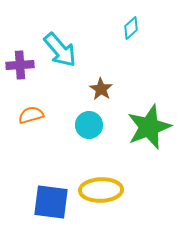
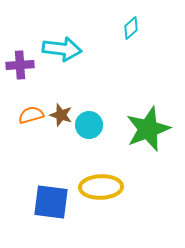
cyan arrow: moved 2 px right, 1 px up; rotated 42 degrees counterclockwise
brown star: moved 40 px left, 26 px down; rotated 15 degrees counterclockwise
green star: moved 1 px left, 2 px down
yellow ellipse: moved 3 px up
